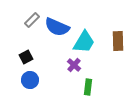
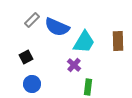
blue circle: moved 2 px right, 4 px down
